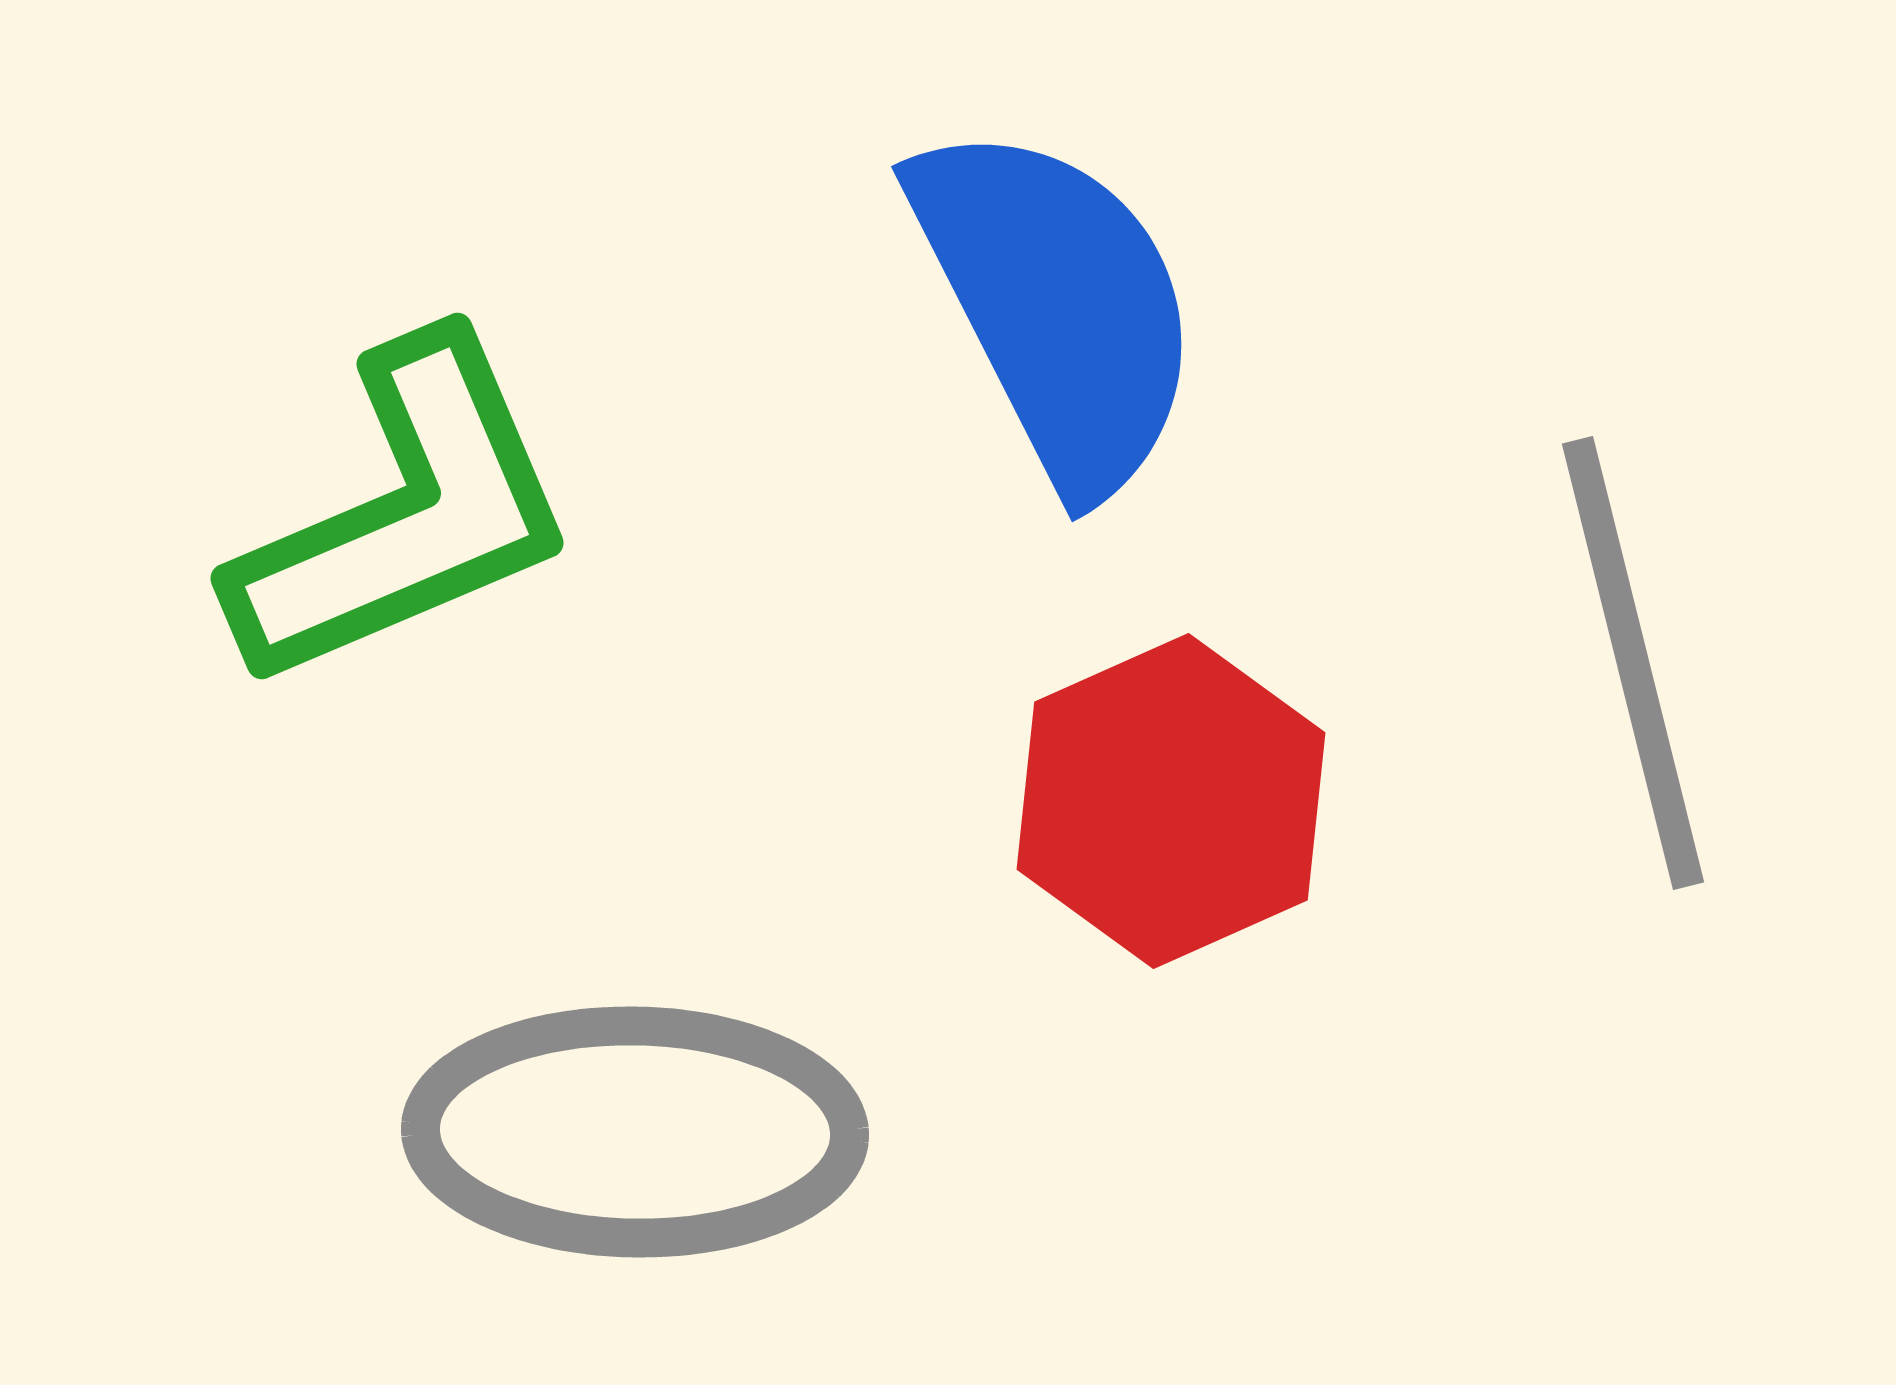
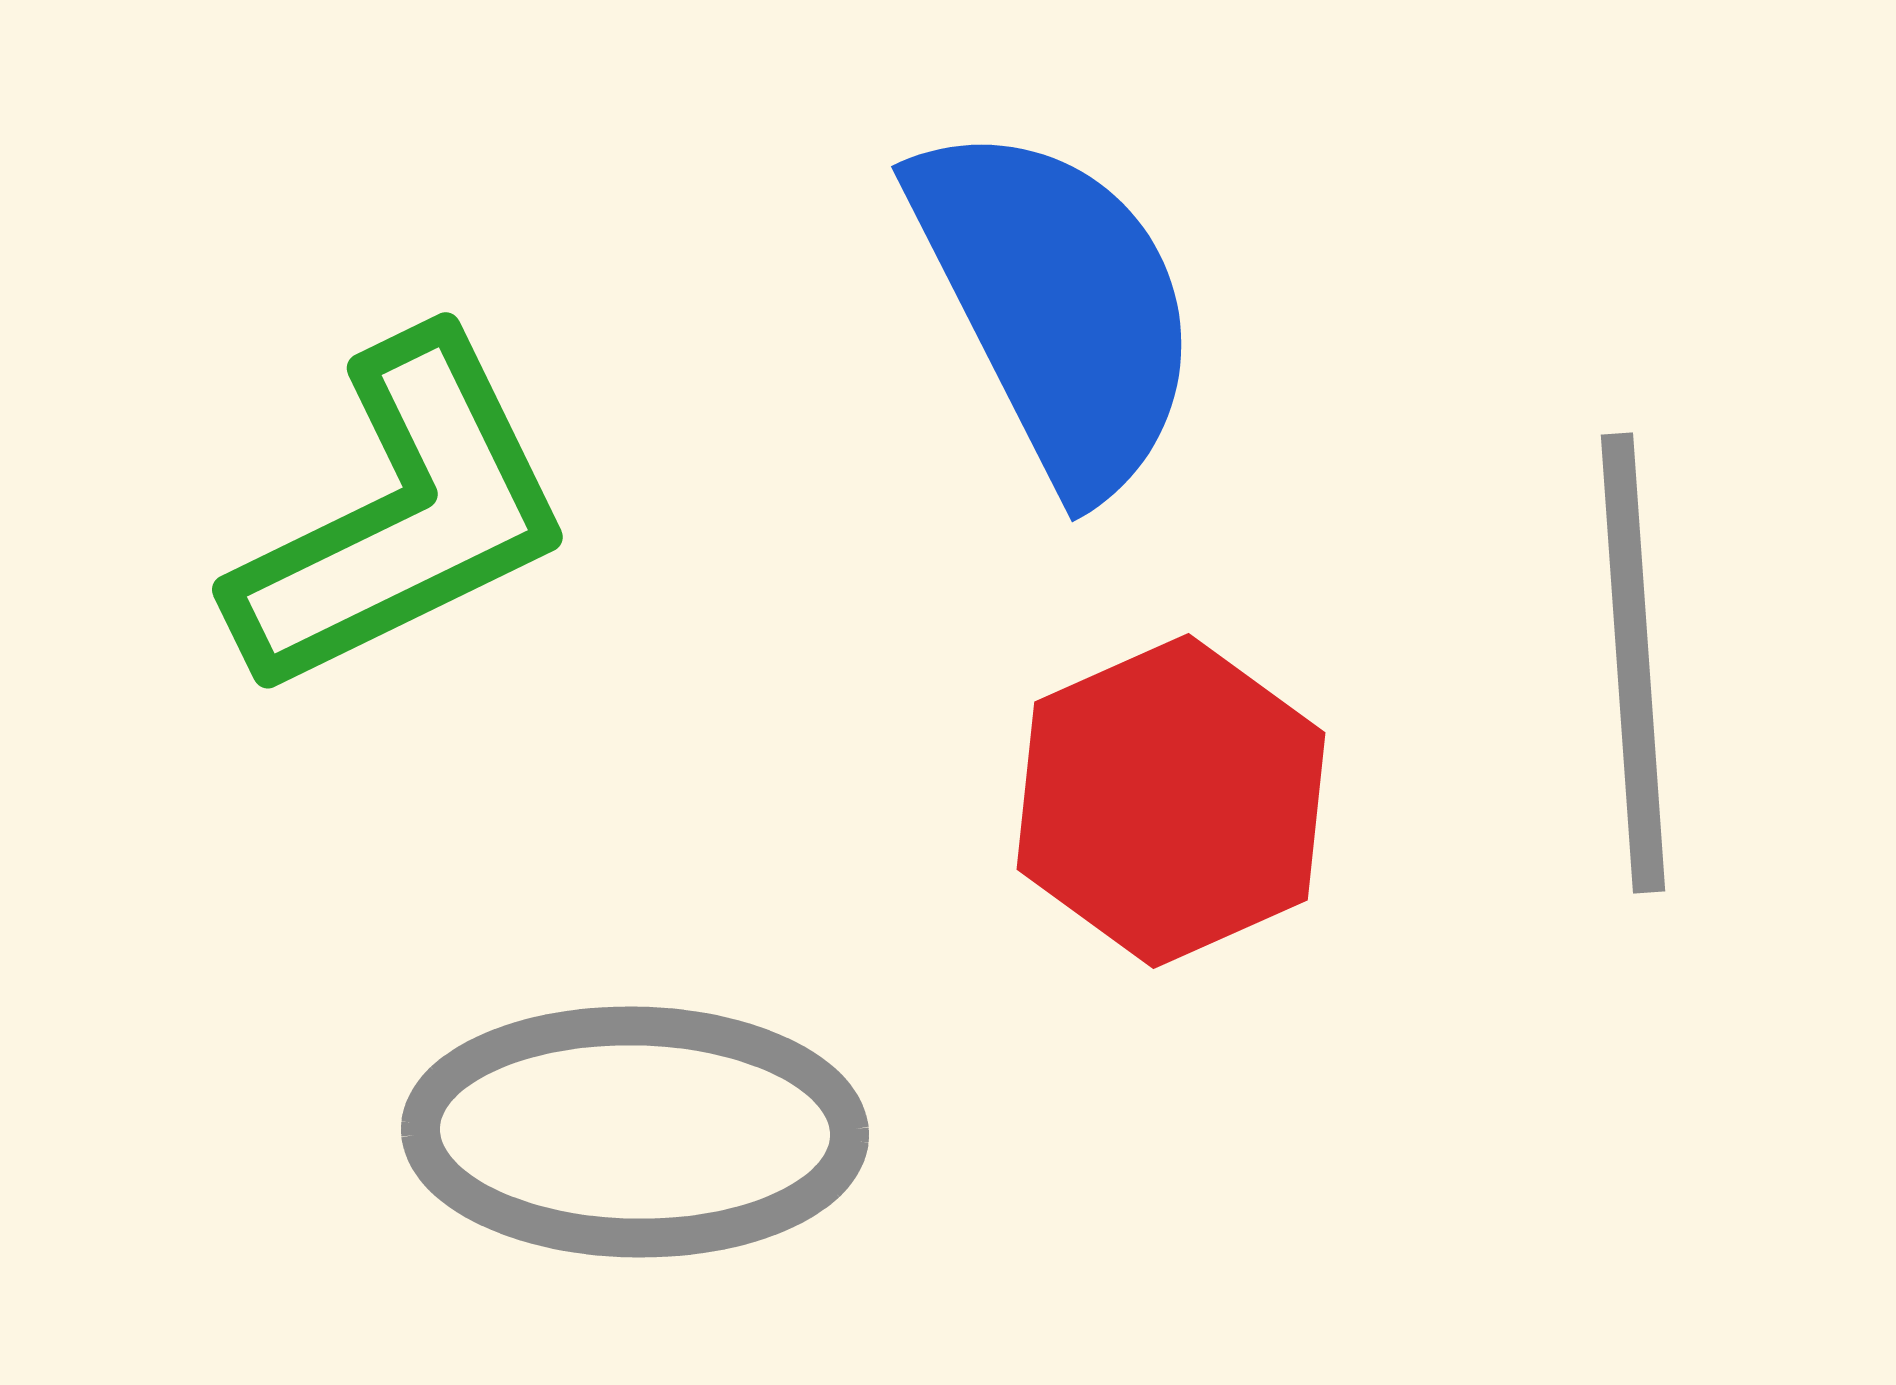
green L-shape: moved 2 px left, 2 px down; rotated 3 degrees counterclockwise
gray line: rotated 10 degrees clockwise
